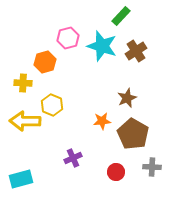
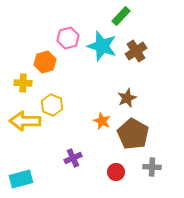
orange star: rotated 30 degrees clockwise
